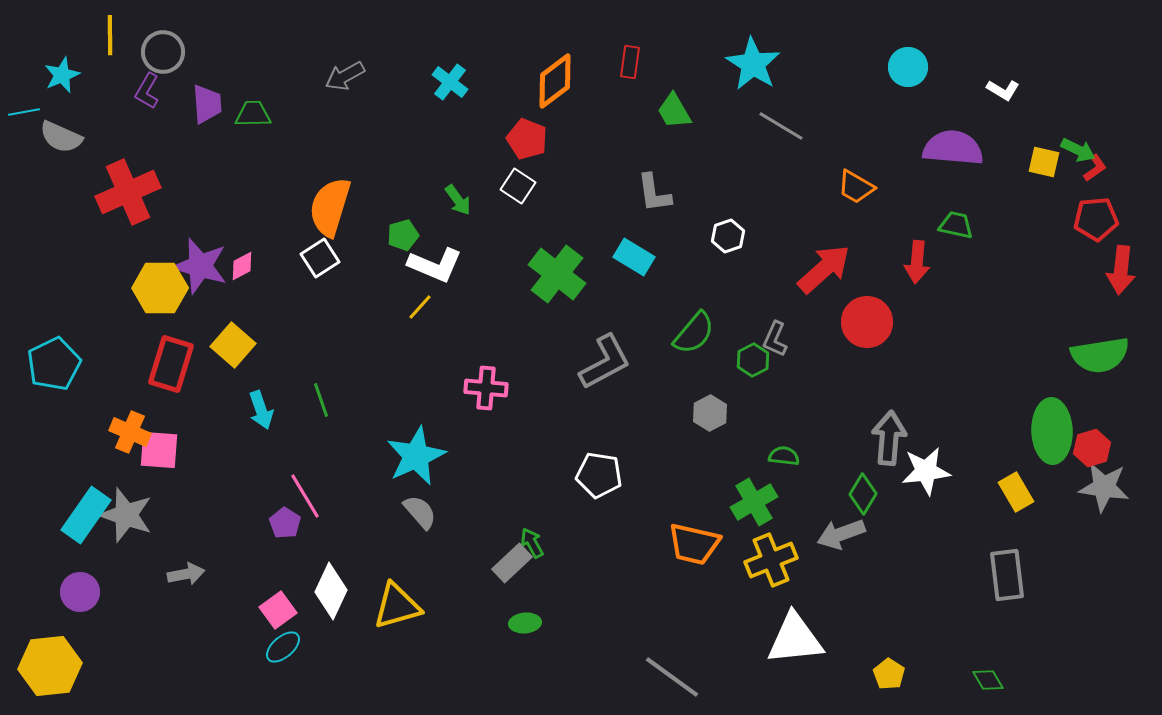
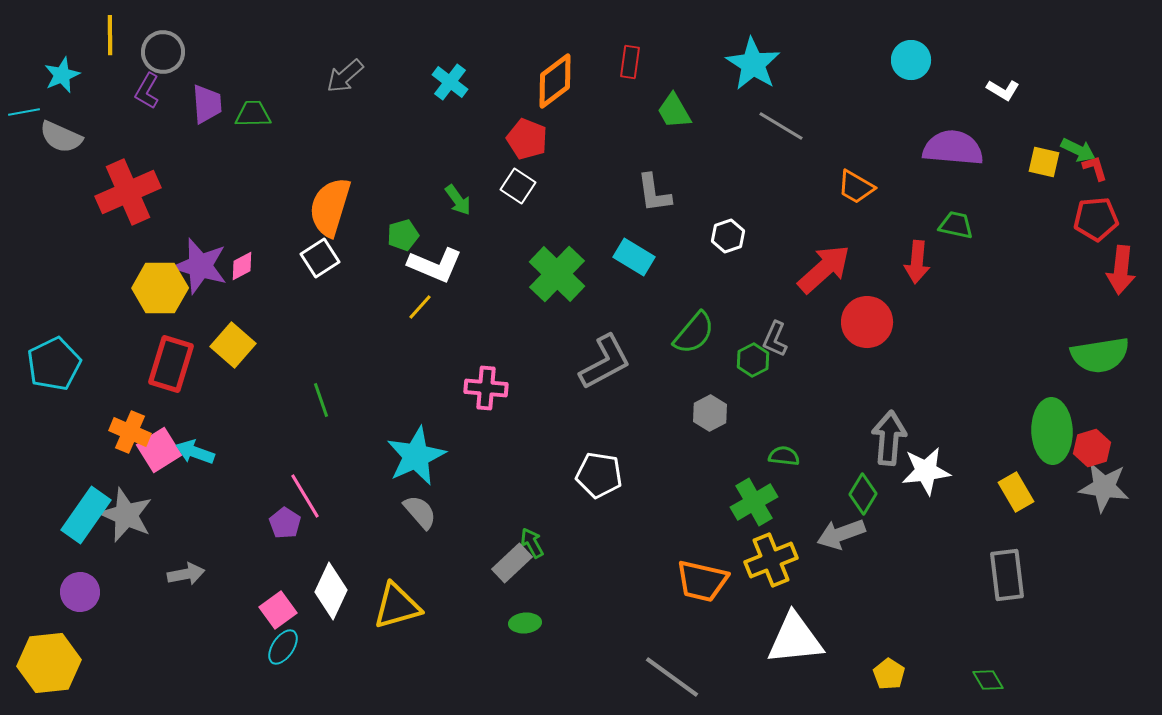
cyan circle at (908, 67): moved 3 px right, 7 px up
gray arrow at (345, 76): rotated 12 degrees counterclockwise
red L-shape at (1095, 168): rotated 72 degrees counterclockwise
green cross at (557, 274): rotated 6 degrees clockwise
cyan arrow at (261, 410): moved 66 px left, 42 px down; rotated 129 degrees clockwise
pink square at (159, 450): rotated 36 degrees counterclockwise
gray star at (126, 515): rotated 4 degrees clockwise
orange trapezoid at (694, 544): moved 8 px right, 37 px down
cyan ellipse at (283, 647): rotated 15 degrees counterclockwise
yellow hexagon at (50, 666): moved 1 px left, 3 px up
